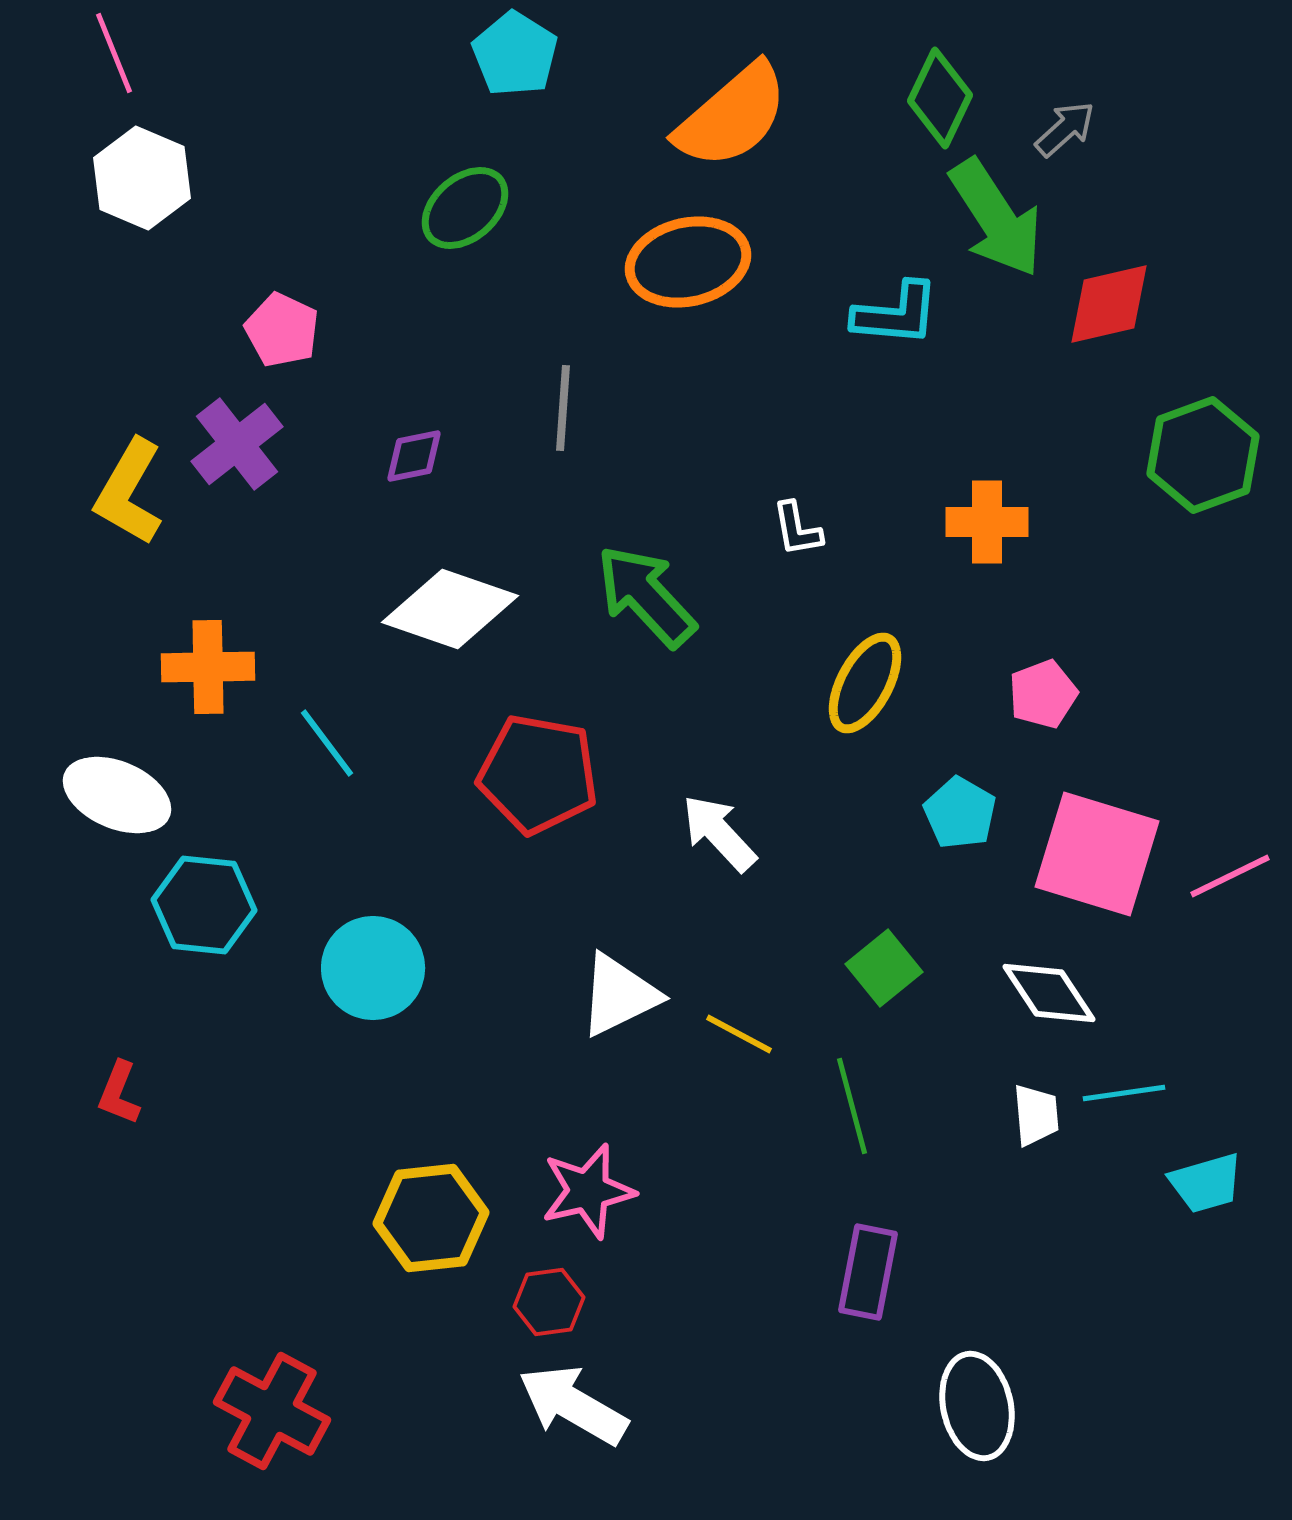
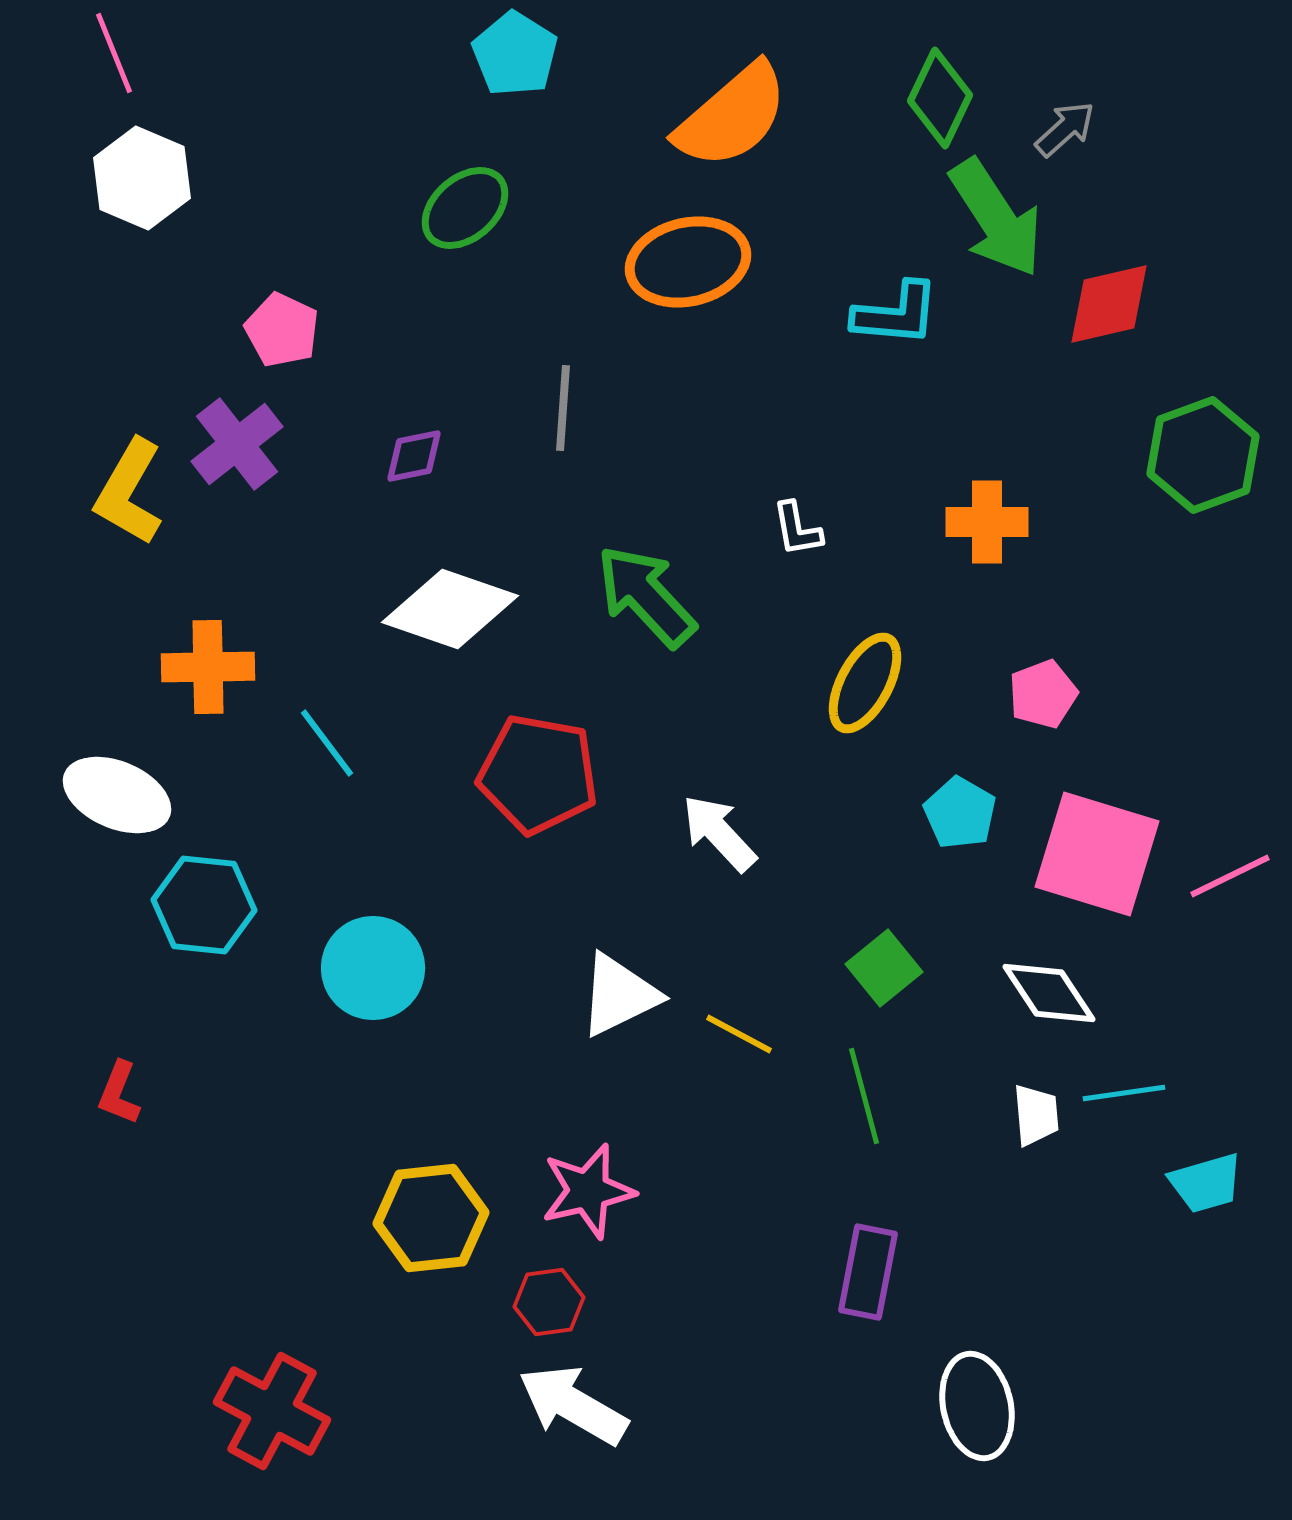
green line at (852, 1106): moved 12 px right, 10 px up
